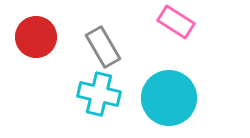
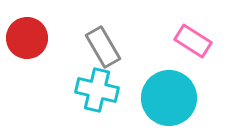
pink rectangle: moved 17 px right, 19 px down
red circle: moved 9 px left, 1 px down
cyan cross: moved 2 px left, 4 px up
